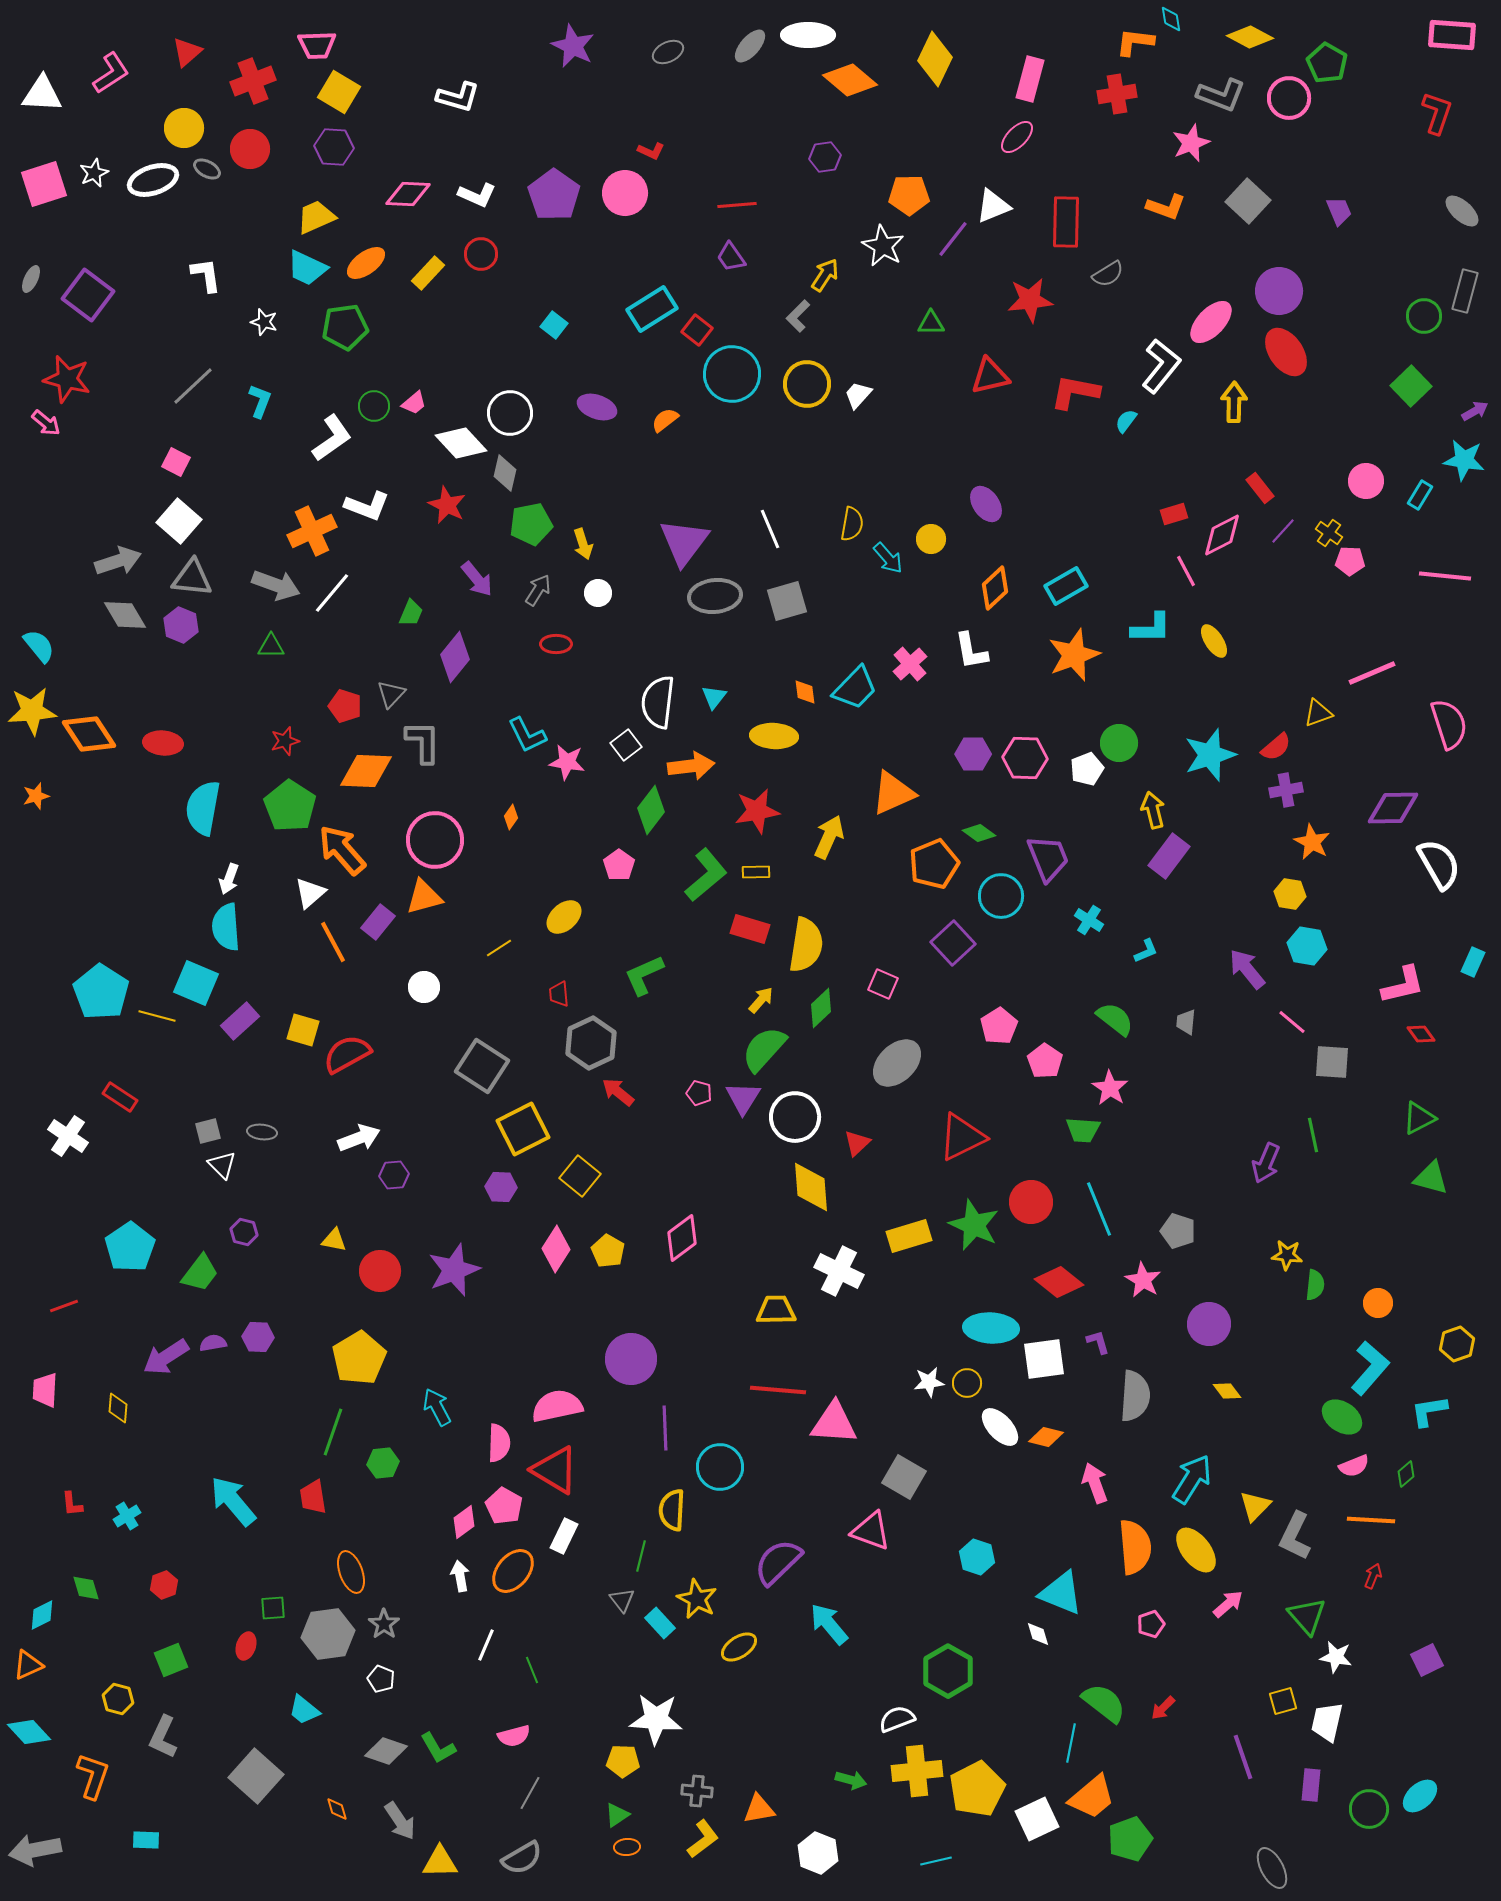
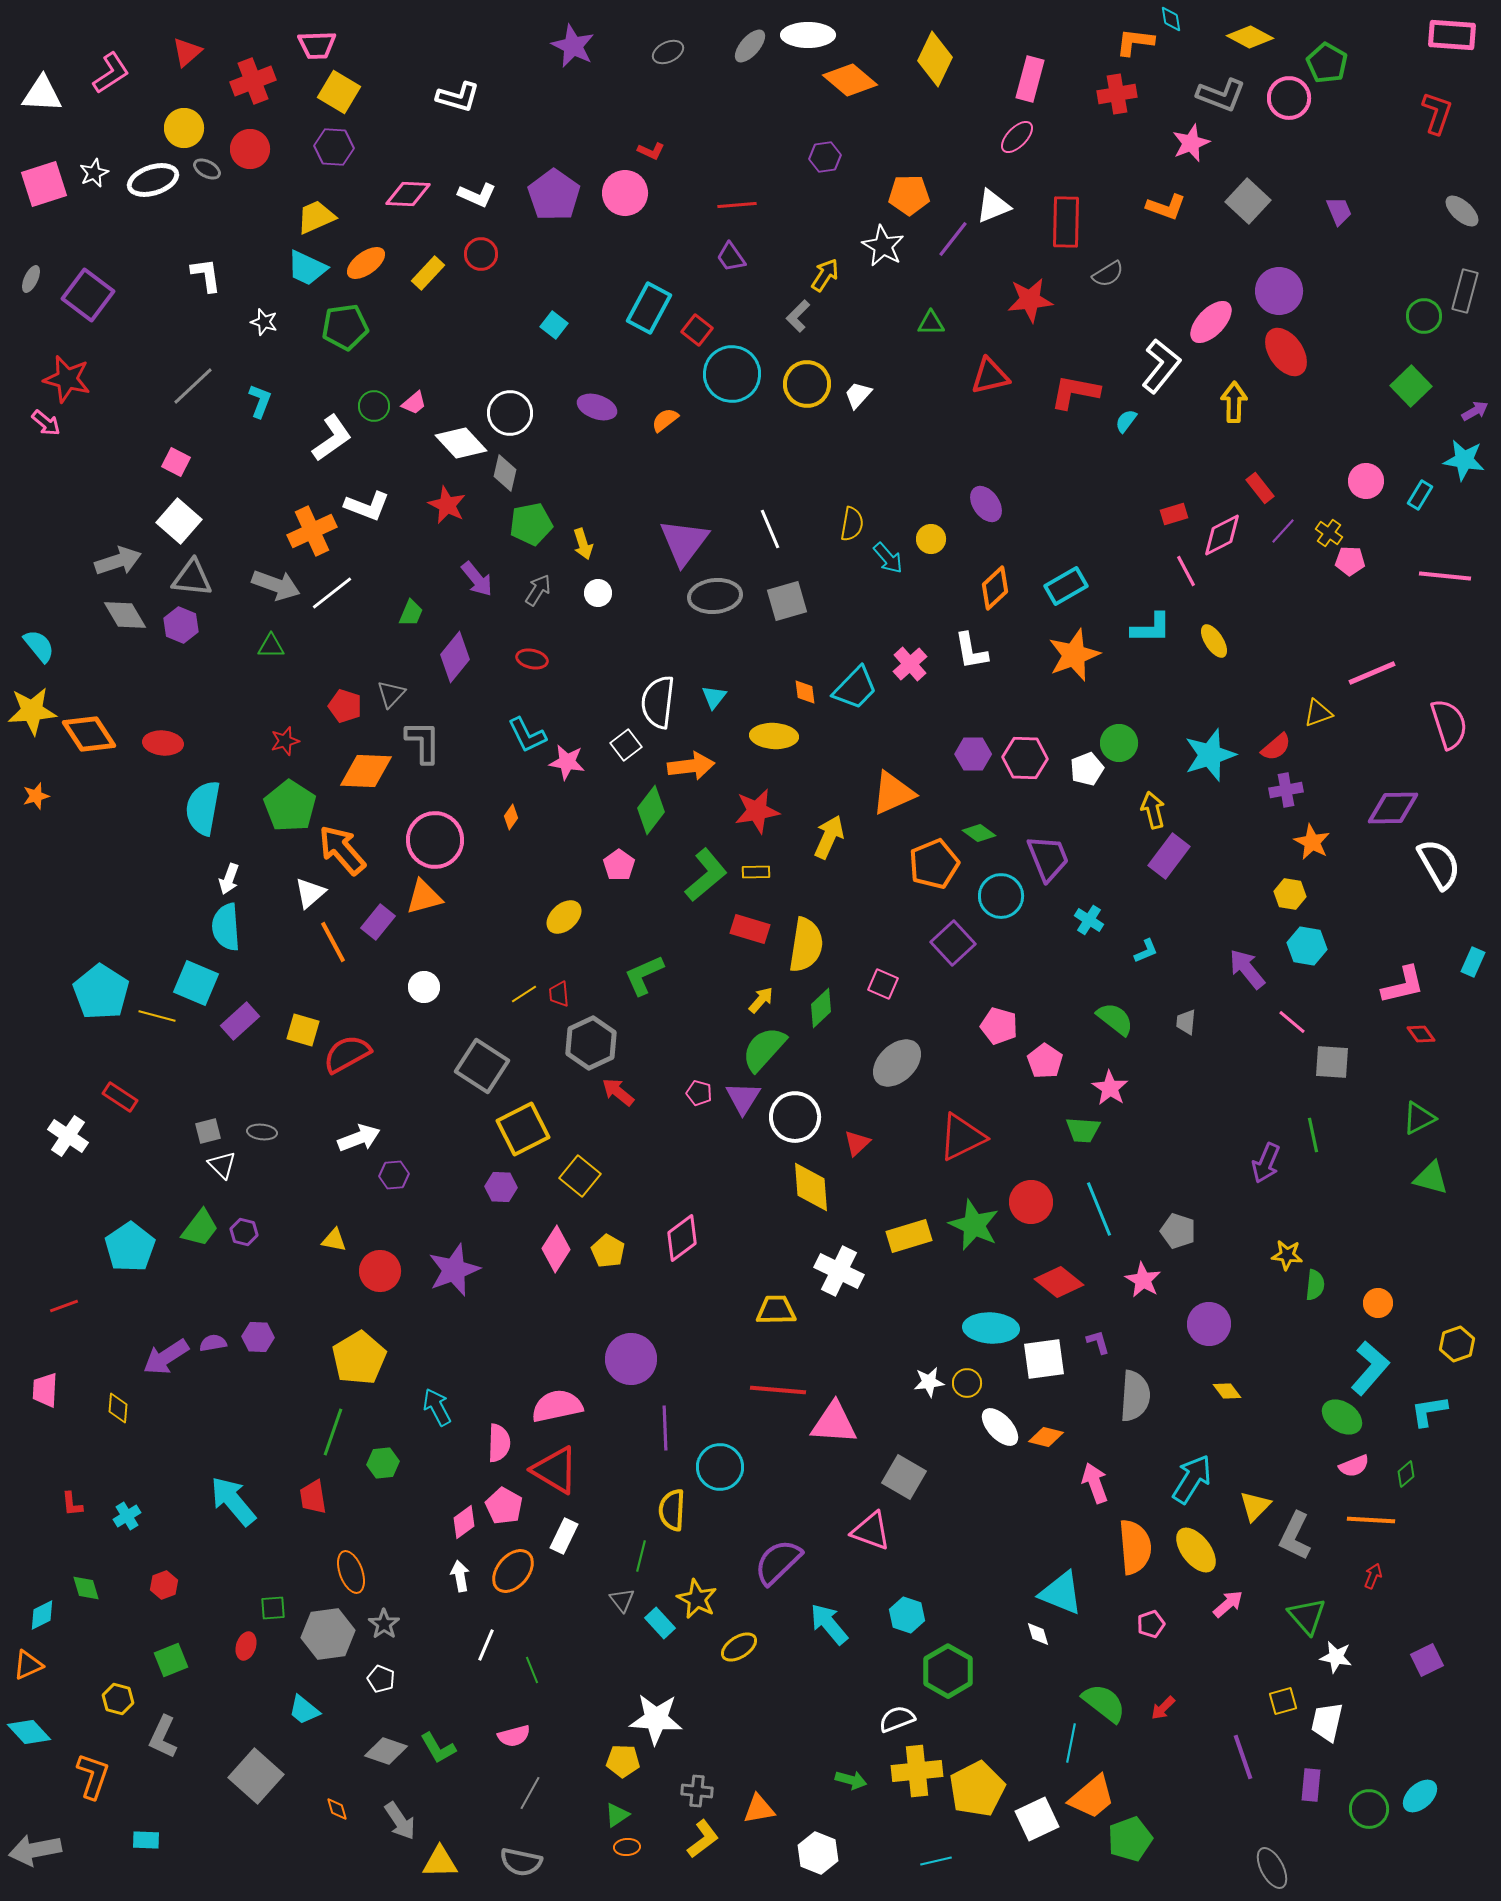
cyan rectangle at (652, 309): moved 3 px left, 1 px up; rotated 30 degrees counterclockwise
white line at (332, 593): rotated 12 degrees clockwise
red ellipse at (556, 644): moved 24 px left, 15 px down; rotated 12 degrees clockwise
yellow line at (499, 948): moved 25 px right, 46 px down
pink pentagon at (999, 1026): rotated 24 degrees counterclockwise
green trapezoid at (200, 1273): moved 45 px up
cyan hexagon at (977, 1557): moved 70 px left, 58 px down
gray semicircle at (522, 1858): moved 1 px left, 4 px down; rotated 42 degrees clockwise
